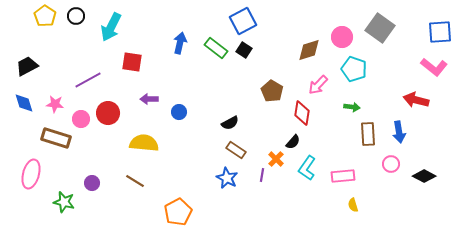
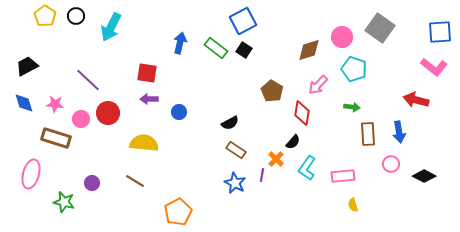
red square at (132, 62): moved 15 px right, 11 px down
purple line at (88, 80): rotated 72 degrees clockwise
blue star at (227, 178): moved 8 px right, 5 px down
